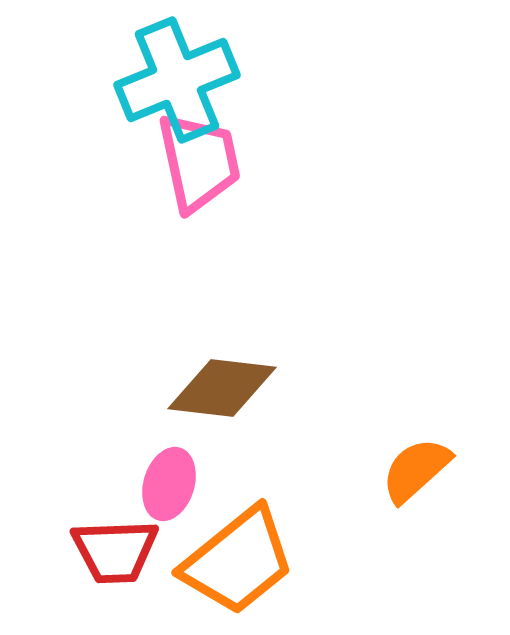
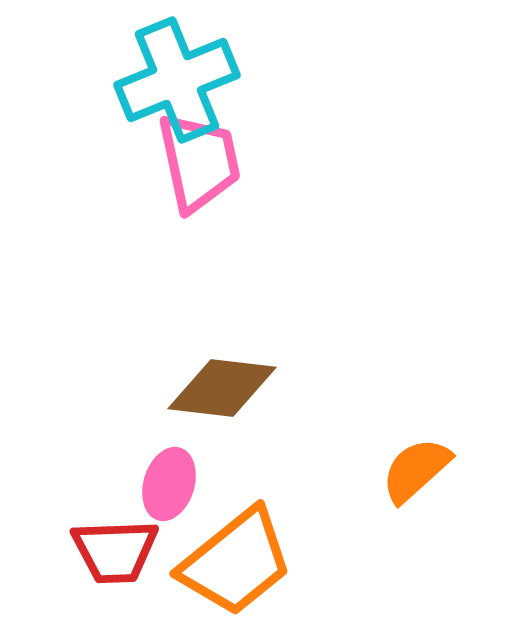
orange trapezoid: moved 2 px left, 1 px down
